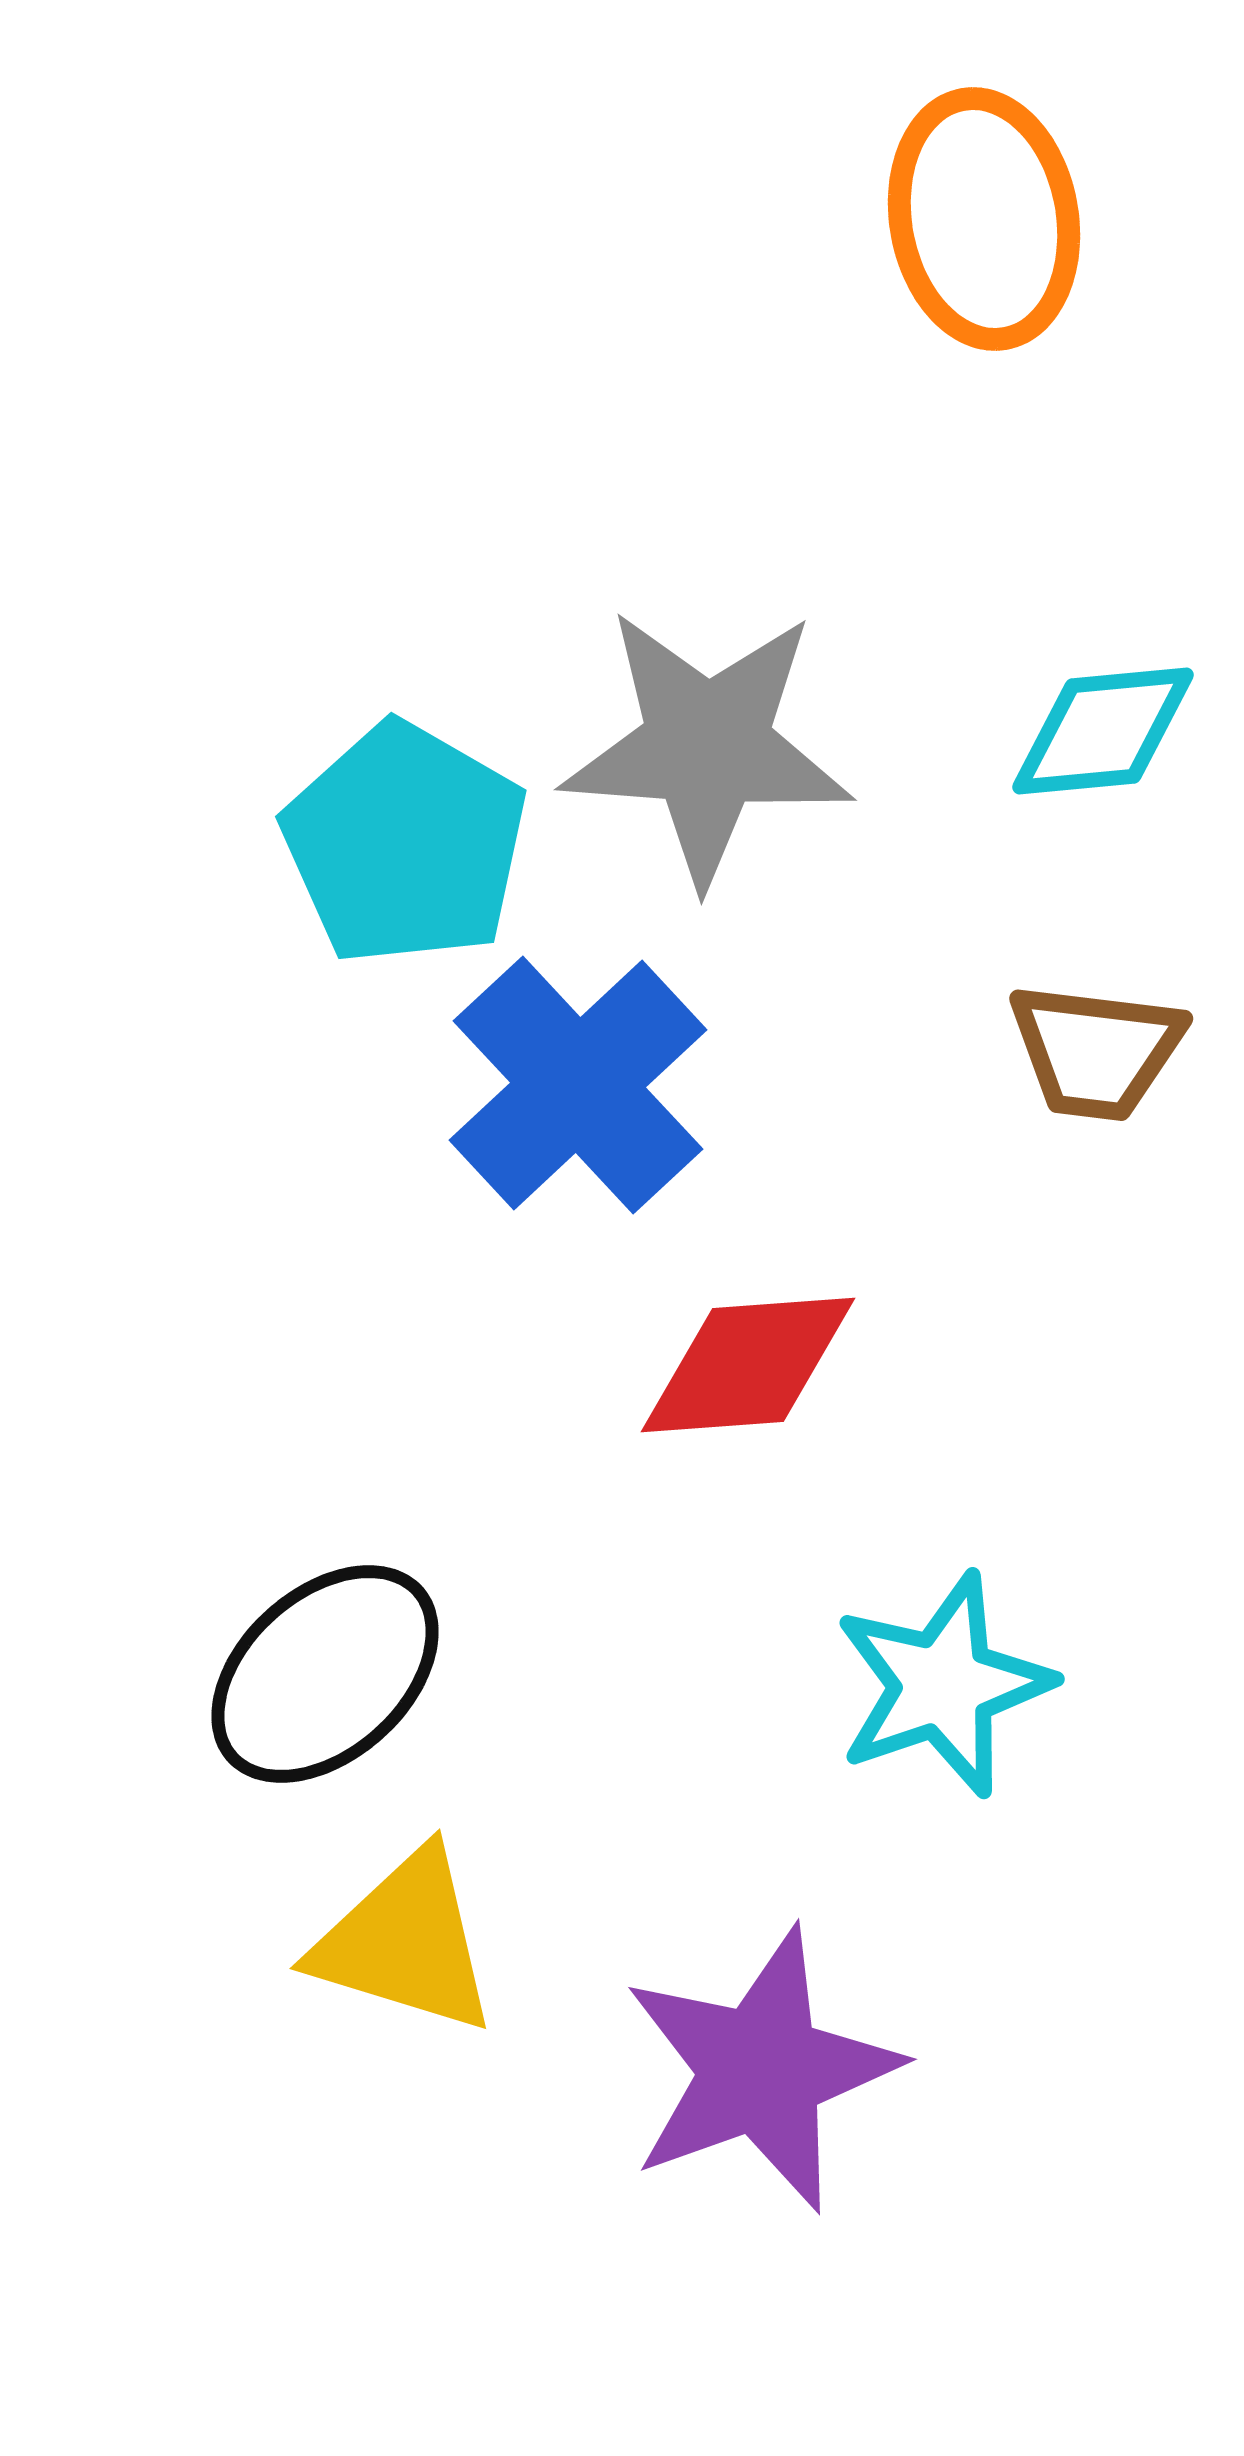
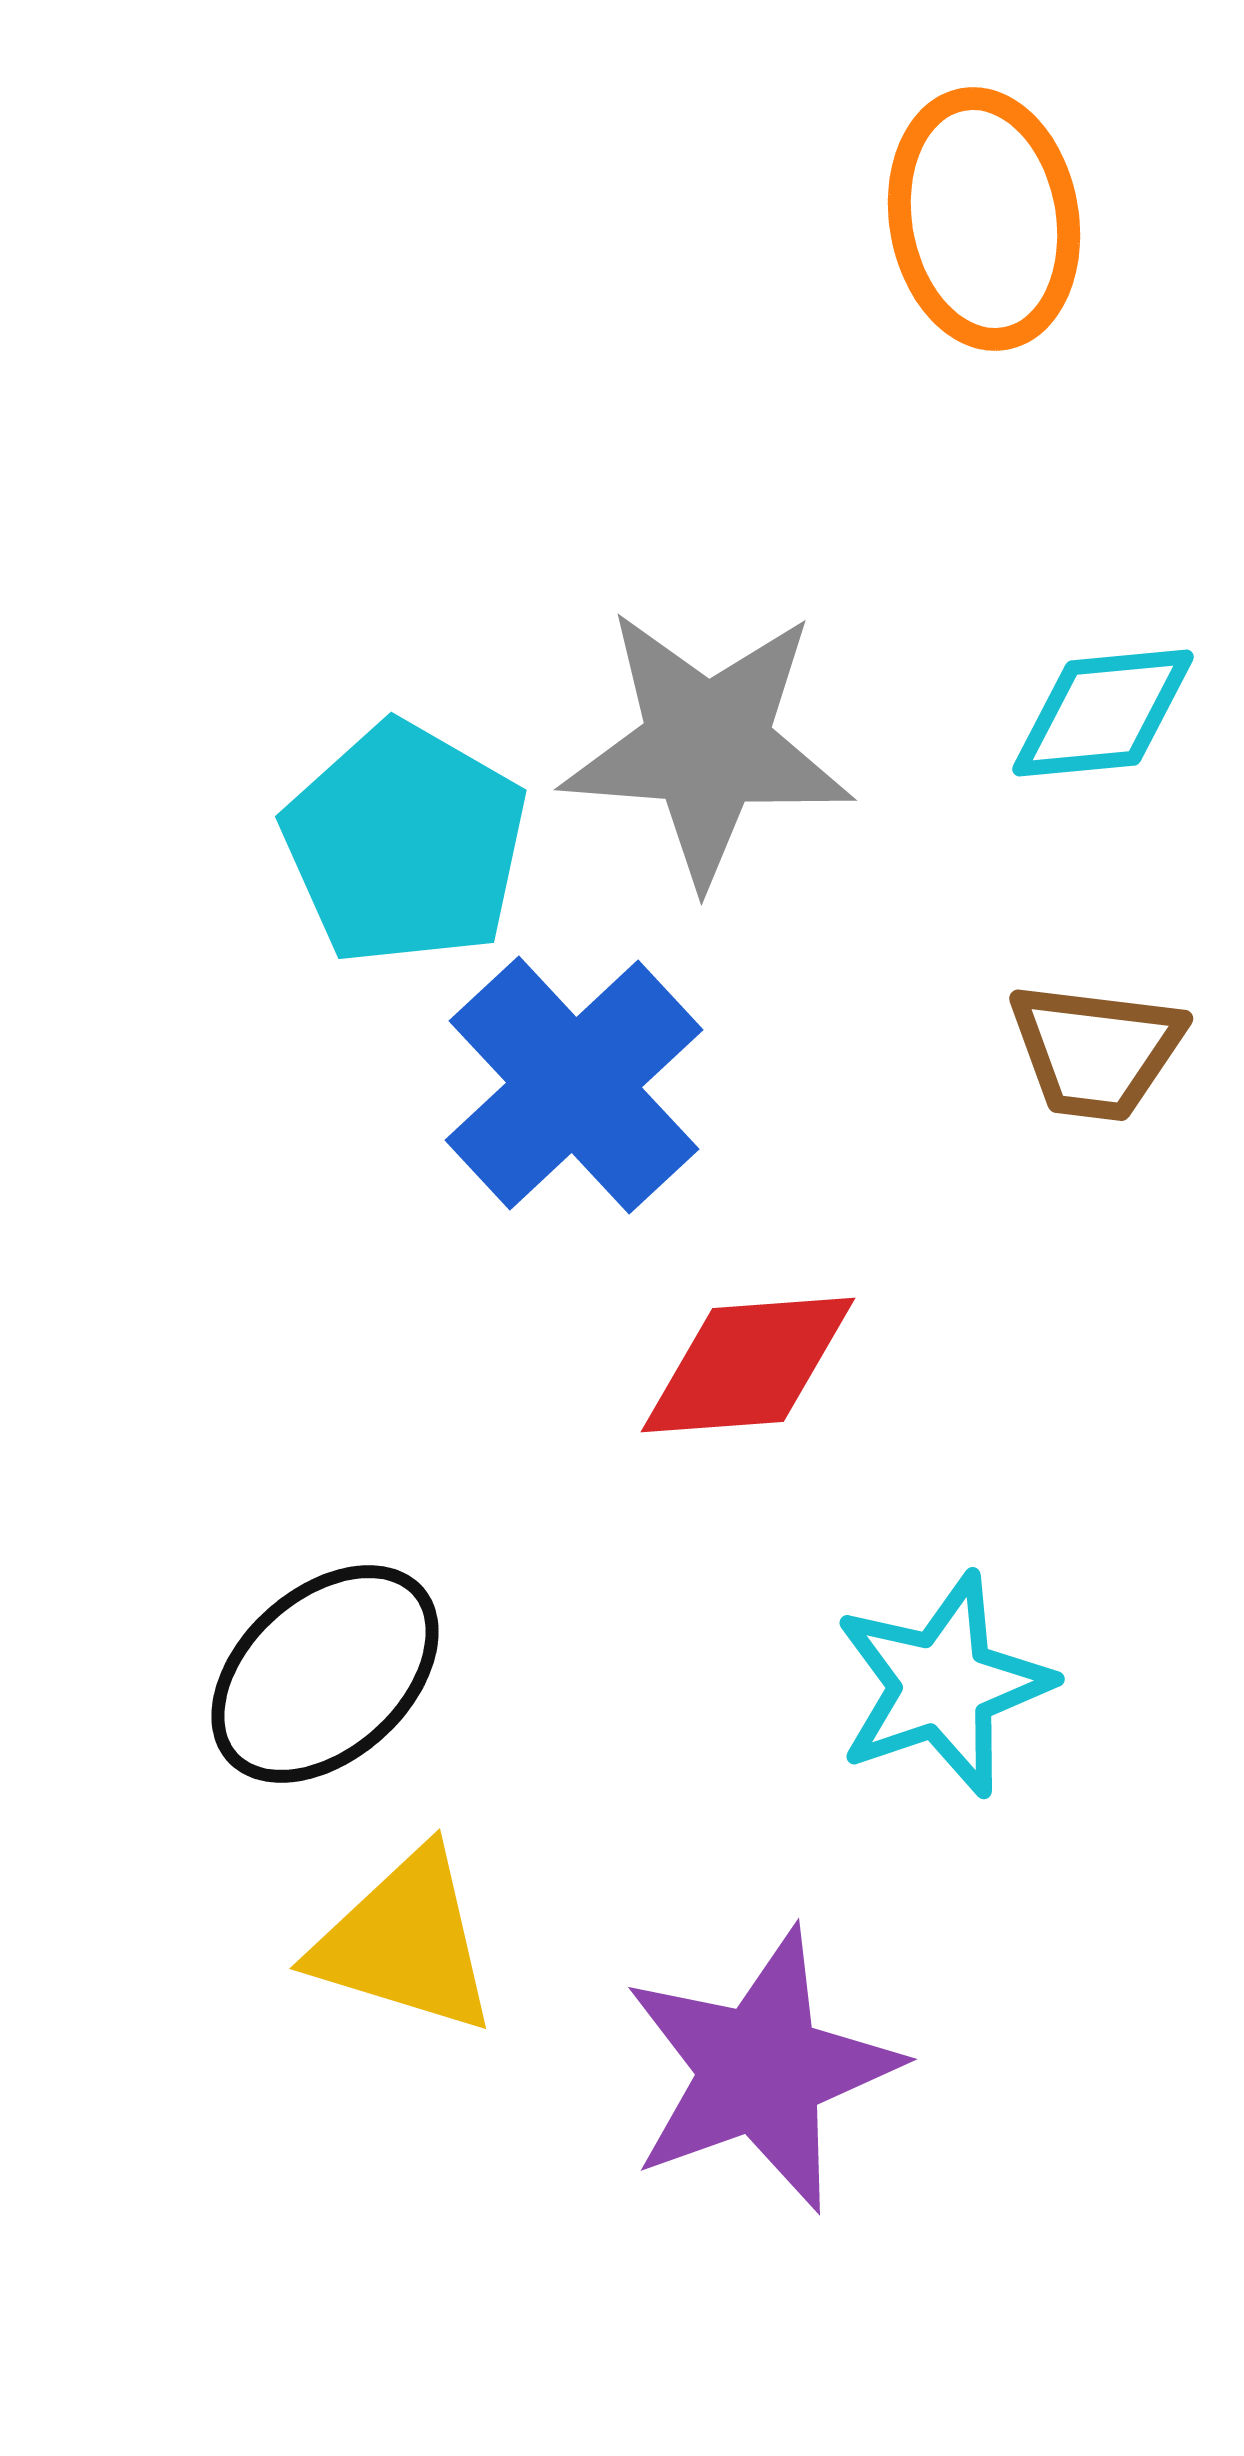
cyan diamond: moved 18 px up
blue cross: moved 4 px left
